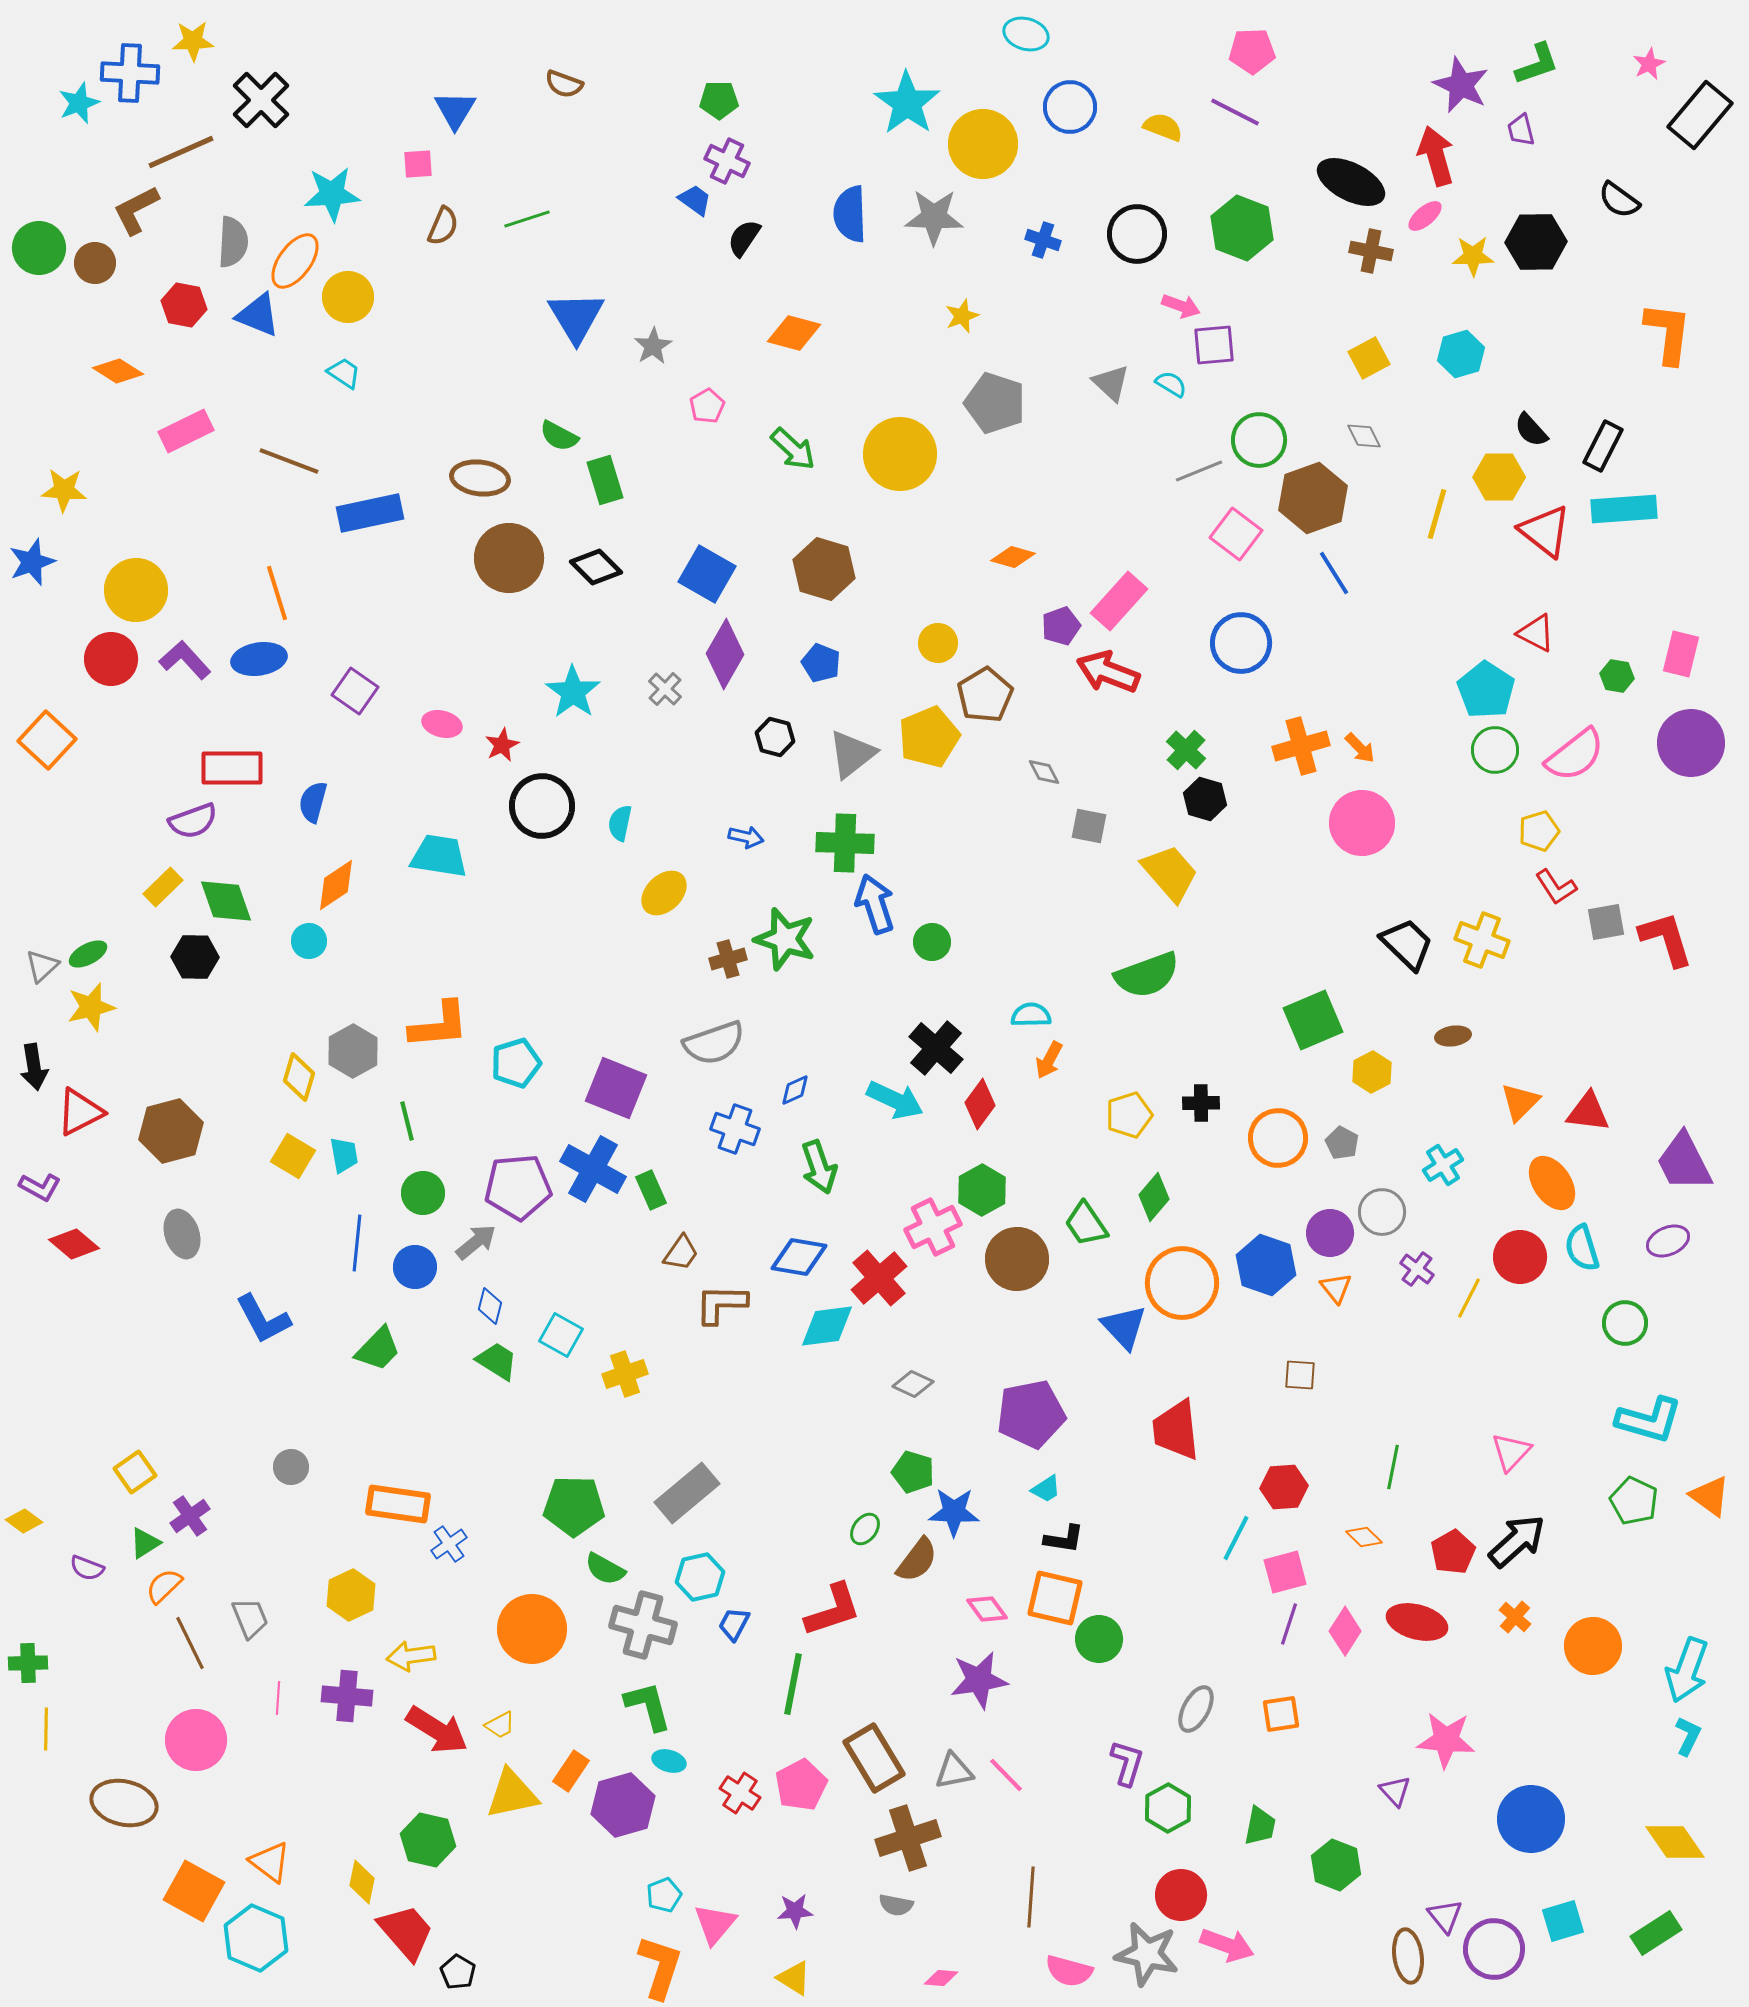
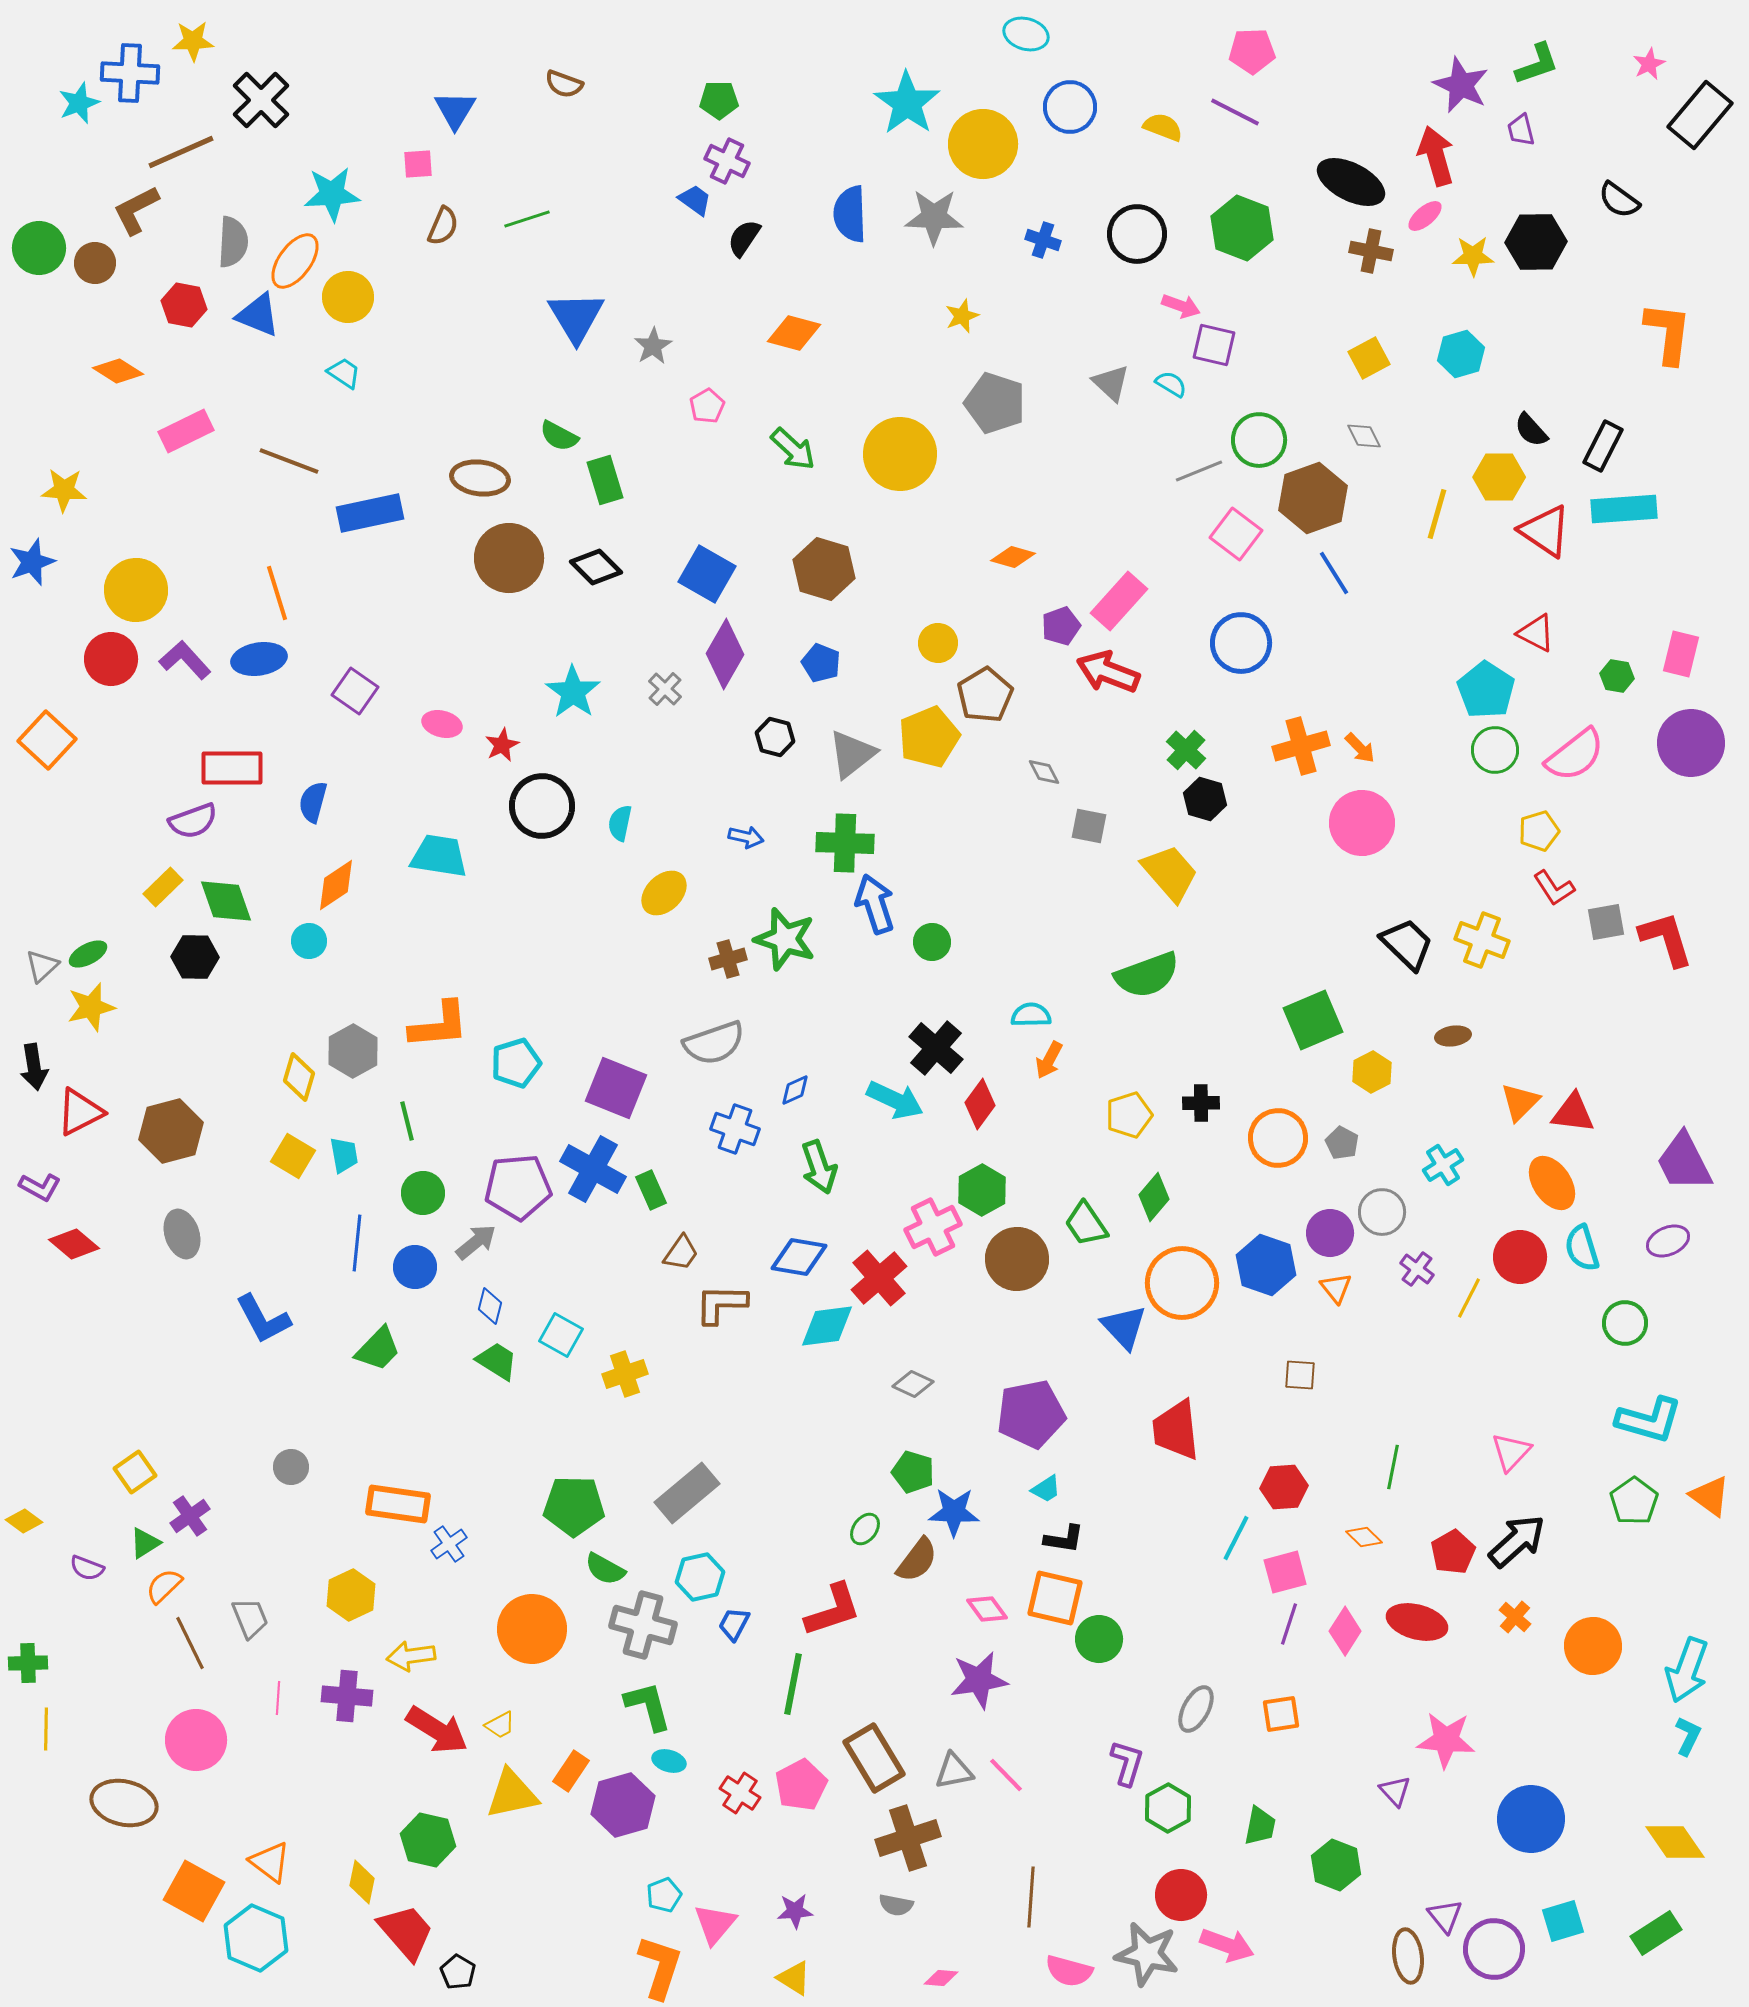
purple square at (1214, 345): rotated 18 degrees clockwise
red triangle at (1545, 531): rotated 4 degrees counterclockwise
red L-shape at (1556, 887): moved 2 px left, 1 px down
red triangle at (1588, 1112): moved 15 px left, 1 px down
green pentagon at (1634, 1501): rotated 12 degrees clockwise
